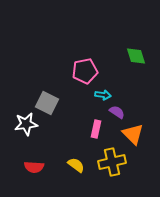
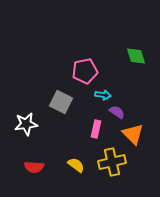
gray square: moved 14 px right, 1 px up
